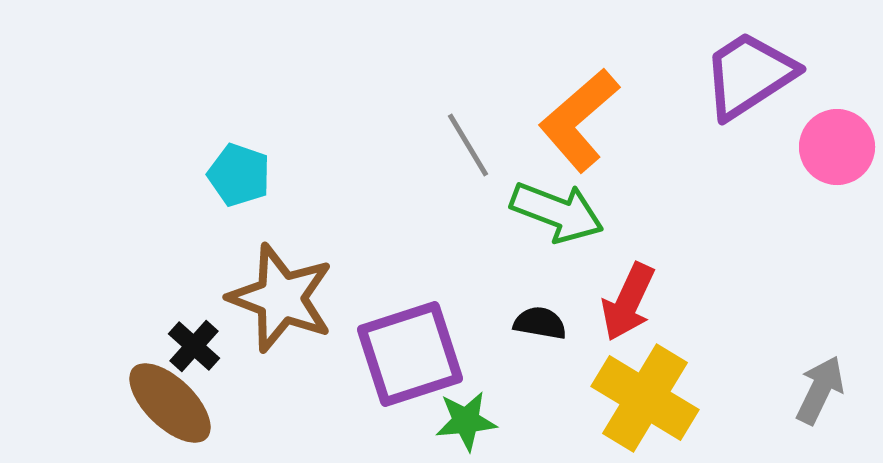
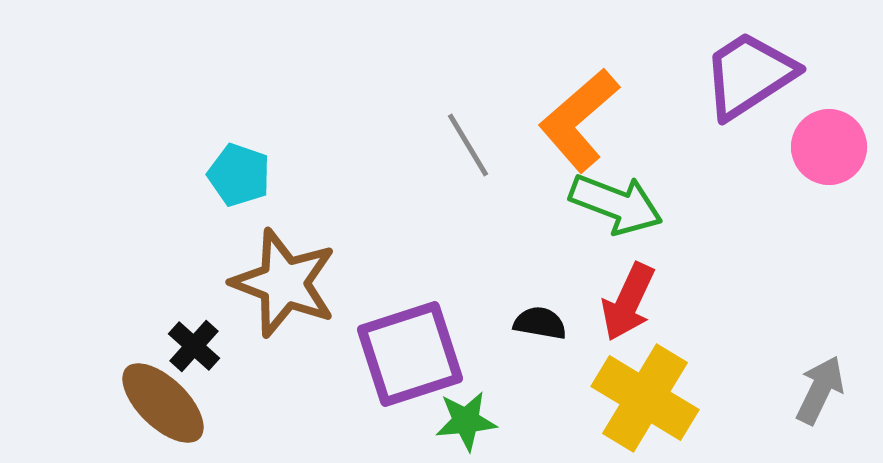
pink circle: moved 8 px left
green arrow: moved 59 px right, 8 px up
brown star: moved 3 px right, 15 px up
brown ellipse: moved 7 px left
